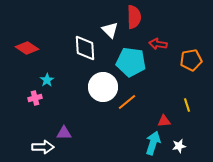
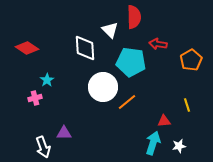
orange pentagon: rotated 20 degrees counterclockwise
white arrow: rotated 70 degrees clockwise
